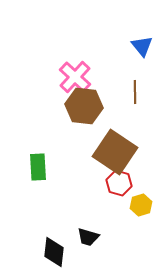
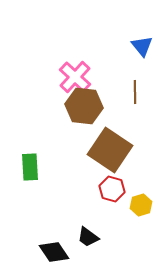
brown square: moved 5 px left, 2 px up
green rectangle: moved 8 px left
red hexagon: moved 7 px left, 6 px down
black trapezoid: rotated 20 degrees clockwise
black diamond: rotated 40 degrees counterclockwise
